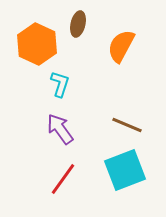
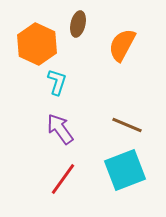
orange semicircle: moved 1 px right, 1 px up
cyan L-shape: moved 3 px left, 2 px up
